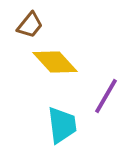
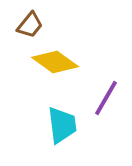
yellow diamond: rotated 12 degrees counterclockwise
purple line: moved 2 px down
